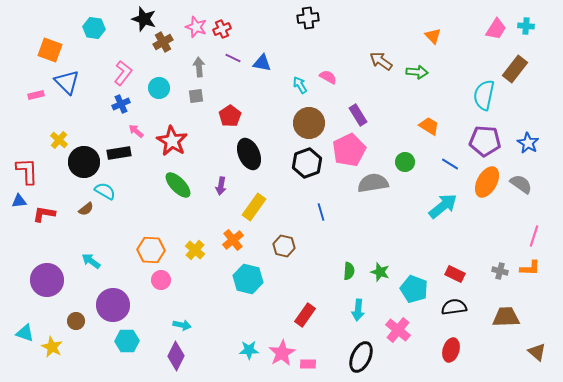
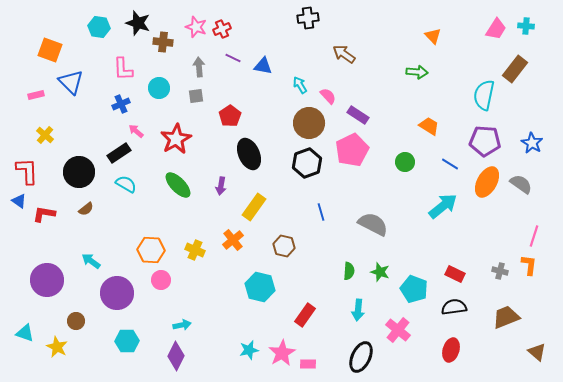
black star at (144, 19): moved 6 px left, 4 px down
cyan hexagon at (94, 28): moved 5 px right, 1 px up
brown cross at (163, 42): rotated 36 degrees clockwise
brown arrow at (381, 61): moved 37 px left, 7 px up
blue triangle at (262, 63): moved 1 px right, 3 px down
pink L-shape at (123, 73): moved 4 px up; rotated 140 degrees clockwise
pink semicircle at (328, 77): moved 19 px down; rotated 18 degrees clockwise
blue triangle at (67, 82): moved 4 px right
purple rectangle at (358, 115): rotated 25 degrees counterclockwise
yellow cross at (59, 140): moved 14 px left, 5 px up
red star at (172, 141): moved 4 px right, 2 px up; rotated 12 degrees clockwise
blue star at (528, 143): moved 4 px right
pink pentagon at (349, 150): moved 3 px right
black rectangle at (119, 153): rotated 25 degrees counterclockwise
black circle at (84, 162): moved 5 px left, 10 px down
gray semicircle at (373, 183): moved 41 px down; rotated 36 degrees clockwise
cyan semicircle at (105, 191): moved 21 px right, 7 px up
blue triangle at (19, 201): rotated 42 degrees clockwise
yellow cross at (195, 250): rotated 18 degrees counterclockwise
orange L-shape at (530, 268): moved 1 px left, 3 px up; rotated 85 degrees counterclockwise
cyan hexagon at (248, 279): moved 12 px right, 8 px down
purple circle at (113, 305): moved 4 px right, 12 px up
brown trapezoid at (506, 317): rotated 20 degrees counterclockwise
cyan arrow at (182, 325): rotated 24 degrees counterclockwise
yellow star at (52, 347): moved 5 px right
cyan star at (249, 350): rotated 12 degrees counterclockwise
